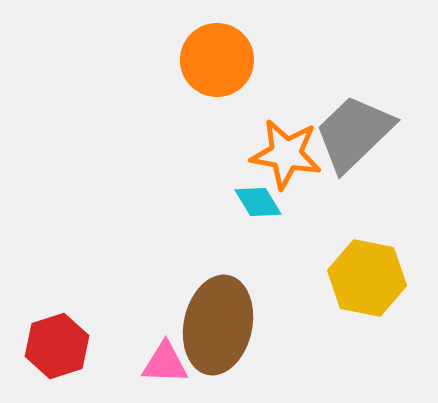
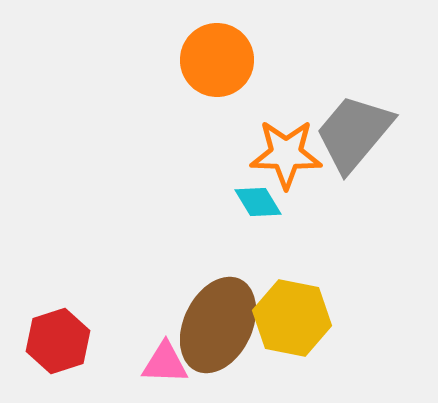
gray trapezoid: rotated 6 degrees counterclockwise
orange star: rotated 8 degrees counterclockwise
yellow hexagon: moved 75 px left, 40 px down
brown ellipse: rotated 14 degrees clockwise
red hexagon: moved 1 px right, 5 px up
